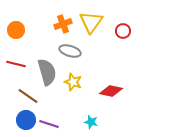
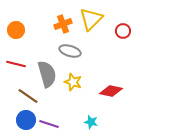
yellow triangle: moved 3 px up; rotated 10 degrees clockwise
gray semicircle: moved 2 px down
